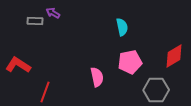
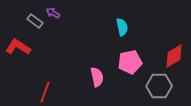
gray rectangle: rotated 35 degrees clockwise
red L-shape: moved 18 px up
gray hexagon: moved 3 px right, 4 px up
